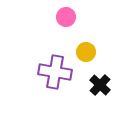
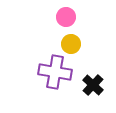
yellow circle: moved 15 px left, 8 px up
black cross: moved 7 px left
